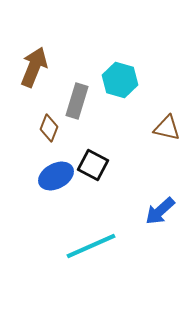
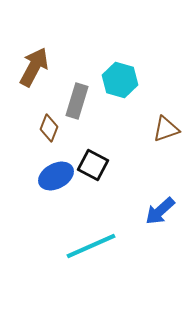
brown arrow: rotated 6 degrees clockwise
brown triangle: moved 1 px left, 1 px down; rotated 32 degrees counterclockwise
